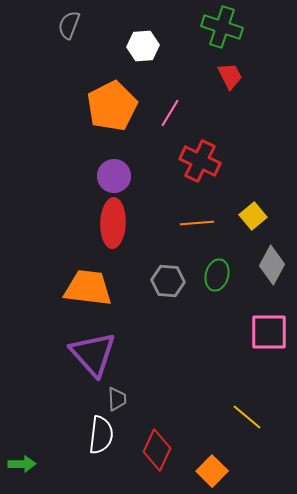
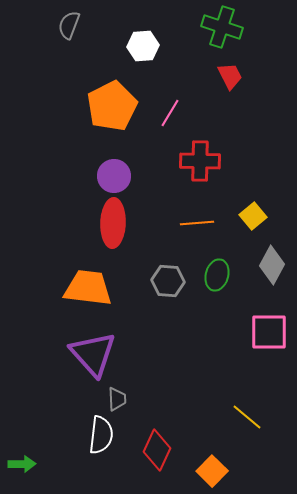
red cross: rotated 24 degrees counterclockwise
